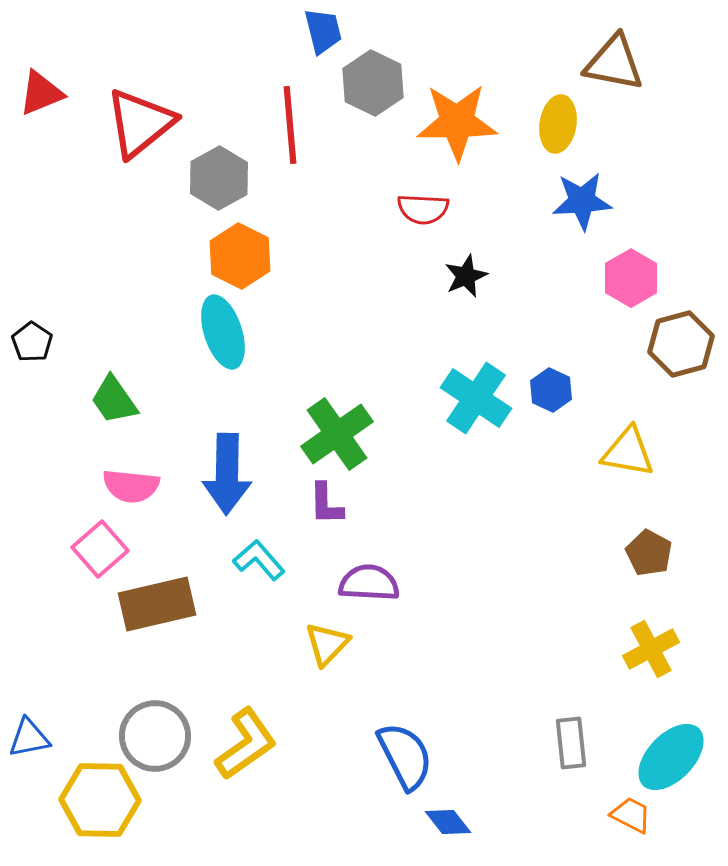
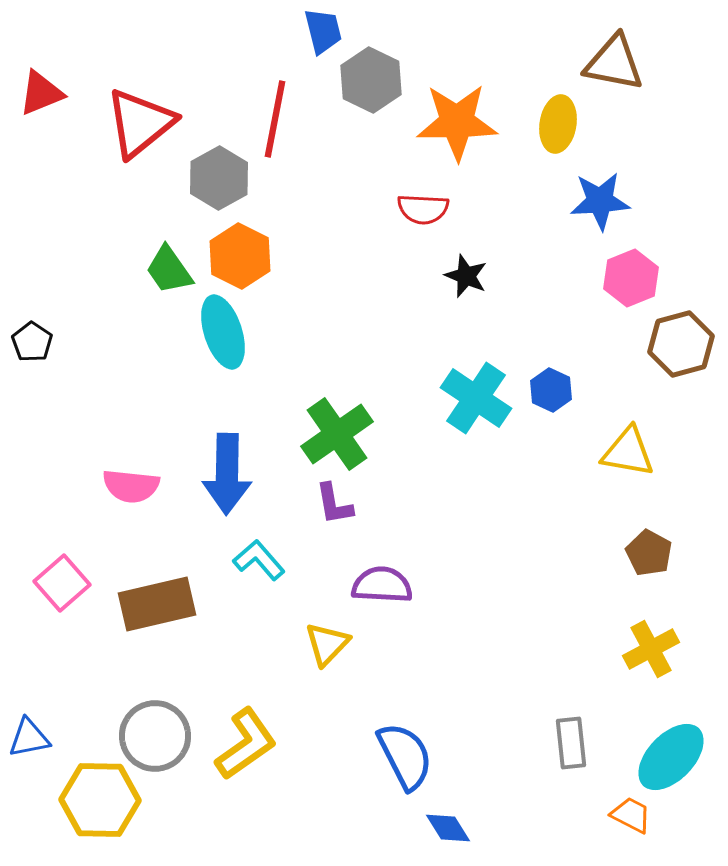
gray hexagon at (373, 83): moved 2 px left, 3 px up
red line at (290, 125): moved 15 px left, 6 px up; rotated 16 degrees clockwise
blue star at (582, 201): moved 18 px right
black star at (466, 276): rotated 27 degrees counterclockwise
pink hexagon at (631, 278): rotated 8 degrees clockwise
green trapezoid at (114, 400): moved 55 px right, 130 px up
purple L-shape at (326, 504): moved 8 px right; rotated 9 degrees counterclockwise
pink square at (100, 549): moved 38 px left, 34 px down
purple semicircle at (369, 583): moved 13 px right, 2 px down
blue diamond at (448, 822): moved 6 px down; rotated 6 degrees clockwise
